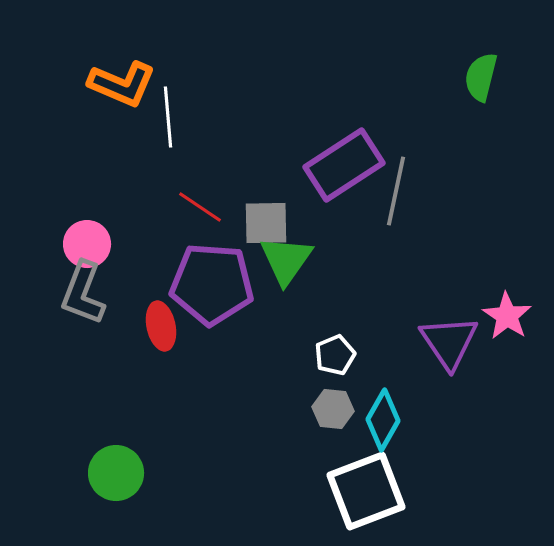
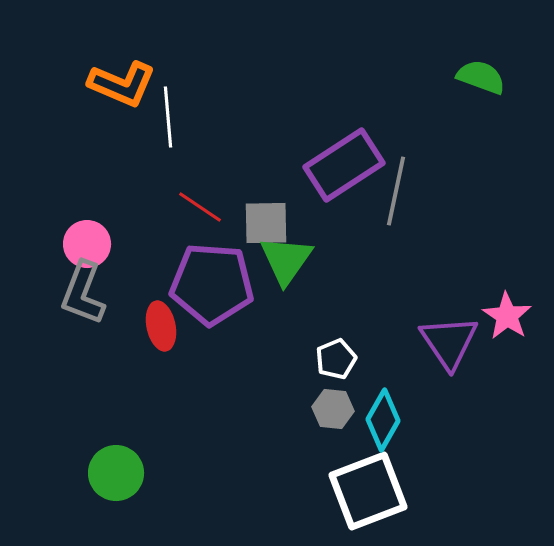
green semicircle: rotated 96 degrees clockwise
white pentagon: moved 1 px right, 4 px down
white square: moved 2 px right
